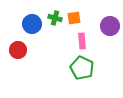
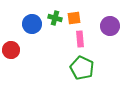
pink rectangle: moved 2 px left, 2 px up
red circle: moved 7 px left
